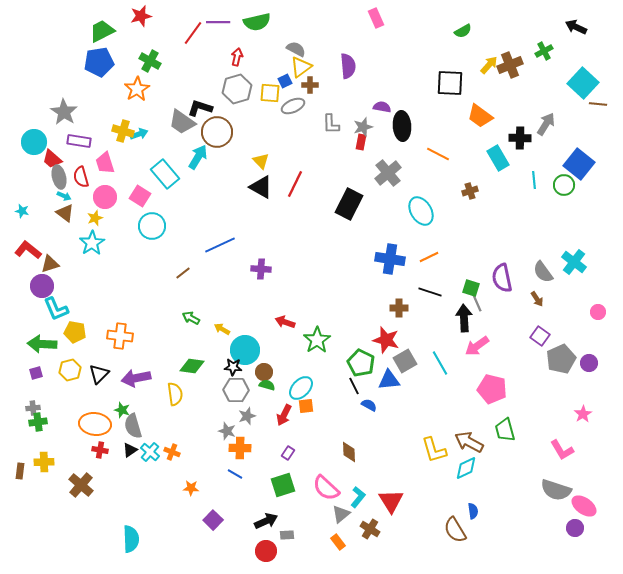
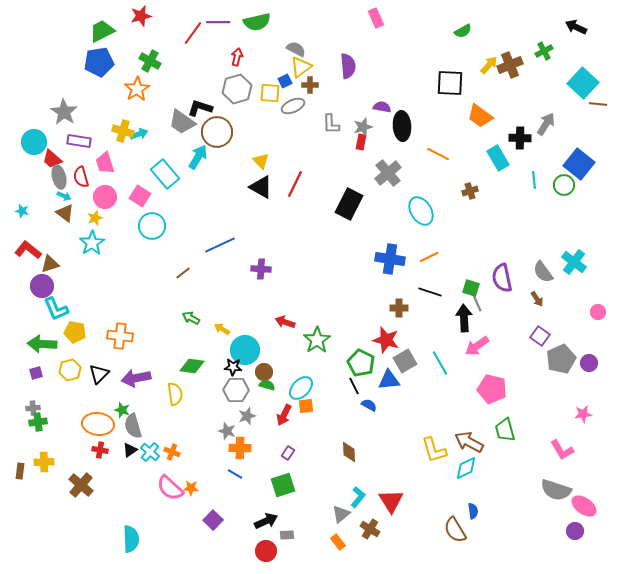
pink star at (583, 414): rotated 24 degrees clockwise
orange ellipse at (95, 424): moved 3 px right
pink semicircle at (326, 488): moved 156 px left
purple circle at (575, 528): moved 3 px down
